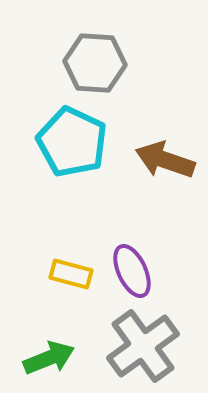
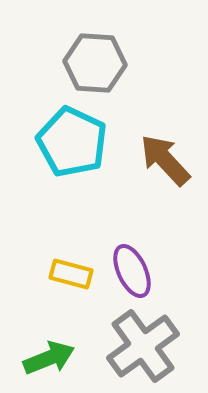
brown arrow: rotated 28 degrees clockwise
